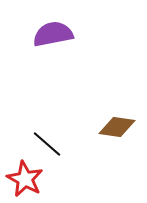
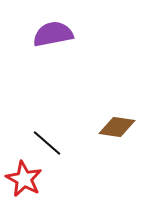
black line: moved 1 px up
red star: moved 1 px left
